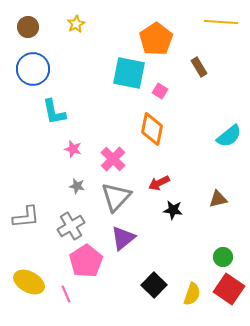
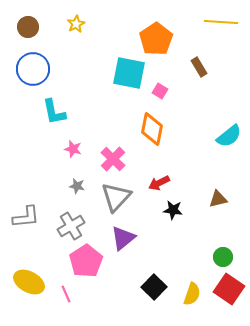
black square: moved 2 px down
